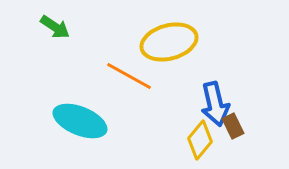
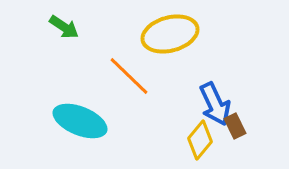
green arrow: moved 9 px right
yellow ellipse: moved 1 px right, 8 px up
orange line: rotated 15 degrees clockwise
blue arrow: rotated 12 degrees counterclockwise
brown rectangle: moved 2 px right
